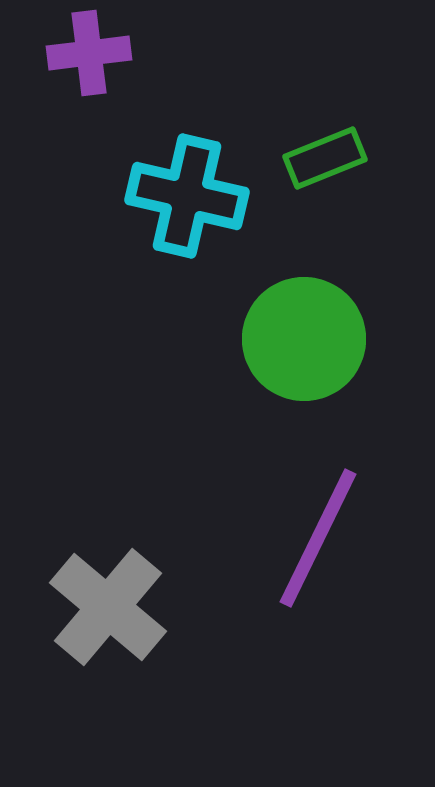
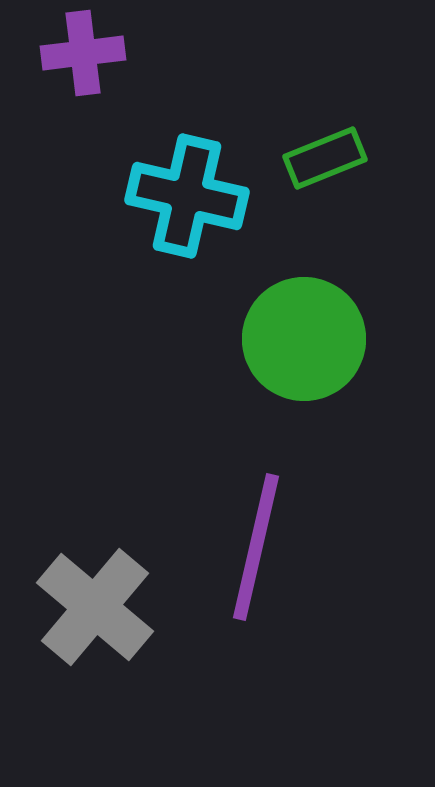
purple cross: moved 6 px left
purple line: moved 62 px left, 9 px down; rotated 13 degrees counterclockwise
gray cross: moved 13 px left
